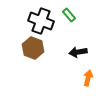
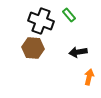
brown hexagon: rotated 15 degrees counterclockwise
orange arrow: moved 1 px right, 1 px up
